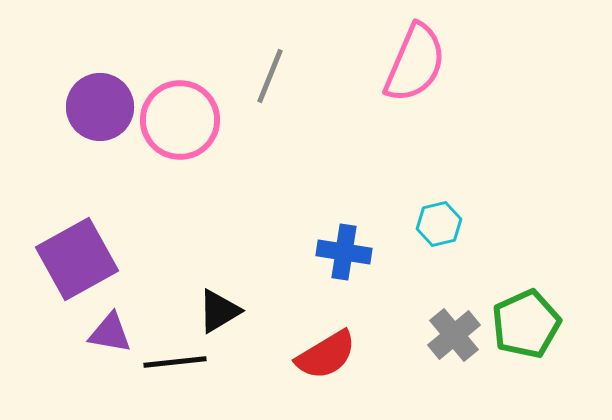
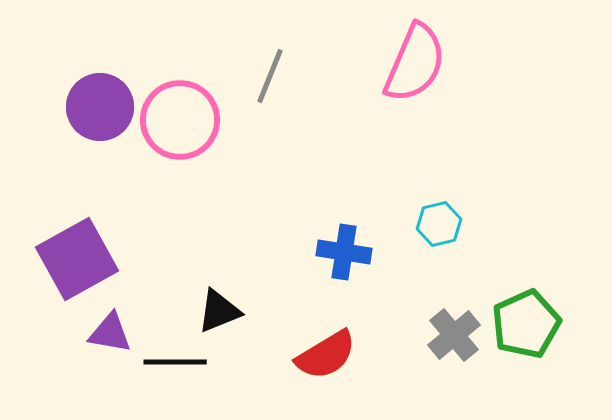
black triangle: rotated 9 degrees clockwise
black line: rotated 6 degrees clockwise
